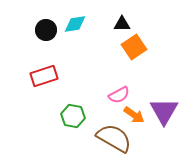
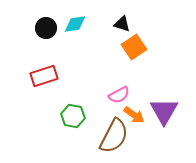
black triangle: rotated 18 degrees clockwise
black circle: moved 2 px up
brown semicircle: moved 2 px up; rotated 87 degrees clockwise
